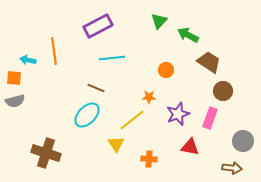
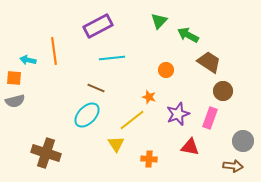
orange star: rotated 16 degrees clockwise
brown arrow: moved 1 px right, 2 px up
